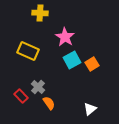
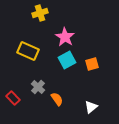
yellow cross: rotated 21 degrees counterclockwise
cyan square: moved 5 px left
orange square: rotated 16 degrees clockwise
red rectangle: moved 8 px left, 2 px down
orange semicircle: moved 8 px right, 4 px up
white triangle: moved 1 px right, 2 px up
